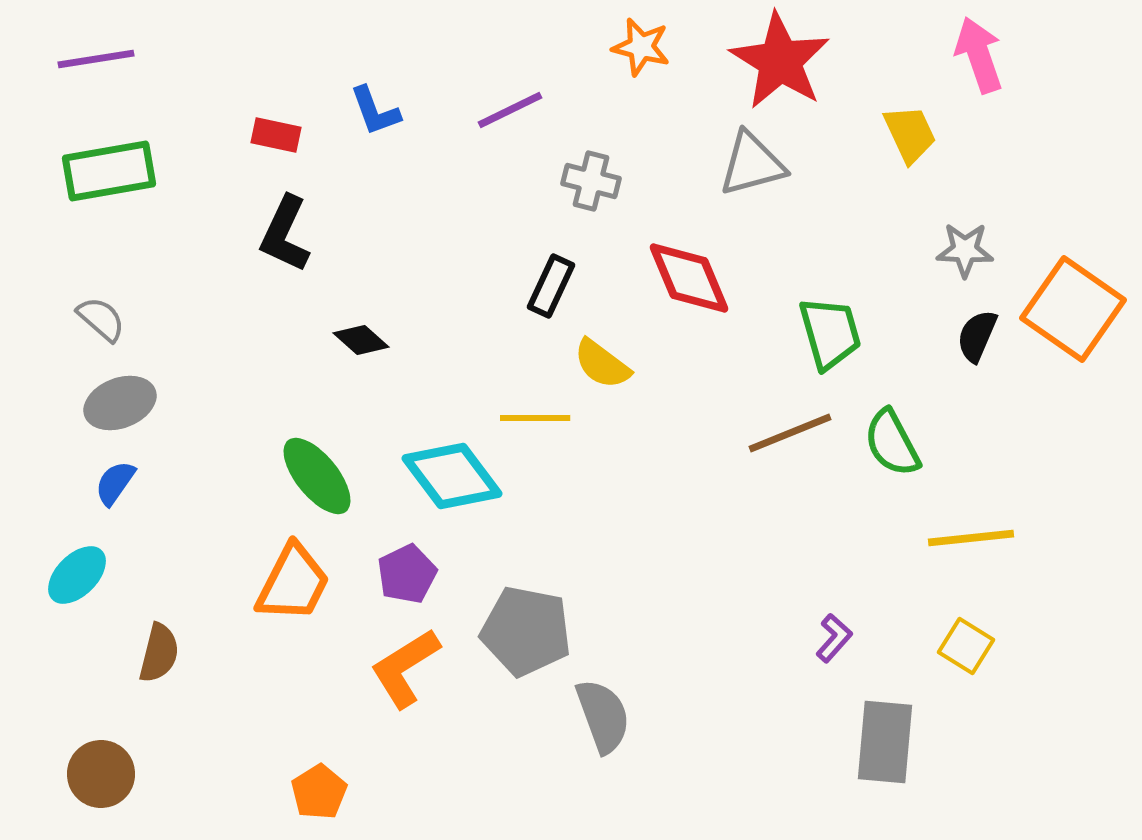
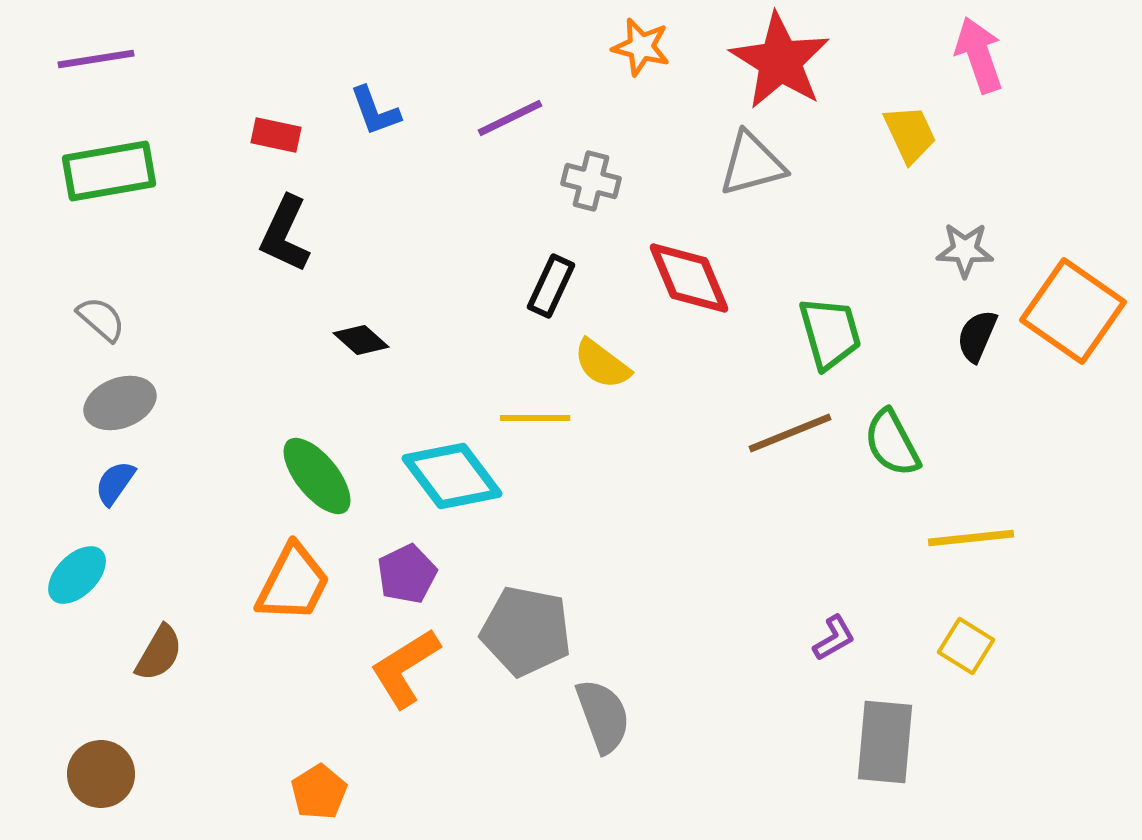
purple line at (510, 110): moved 8 px down
orange square at (1073, 309): moved 2 px down
purple L-shape at (834, 638): rotated 18 degrees clockwise
brown semicircle at (159, 653): rotated 16 degrees clockwise
